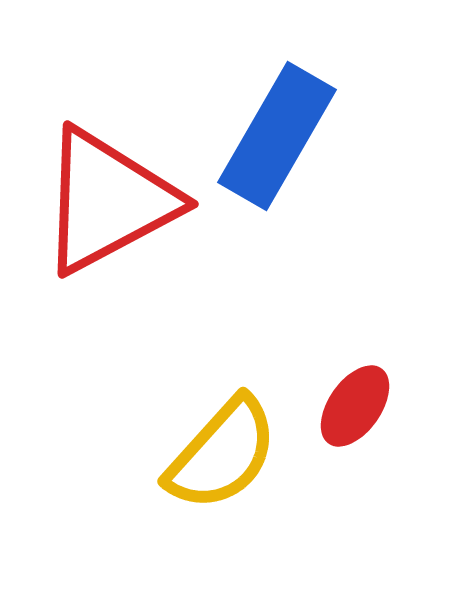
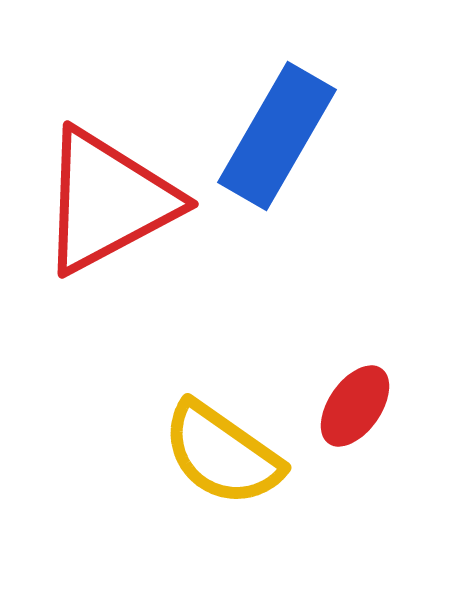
yellow semicircle: rotated 83 degrees clockwise
